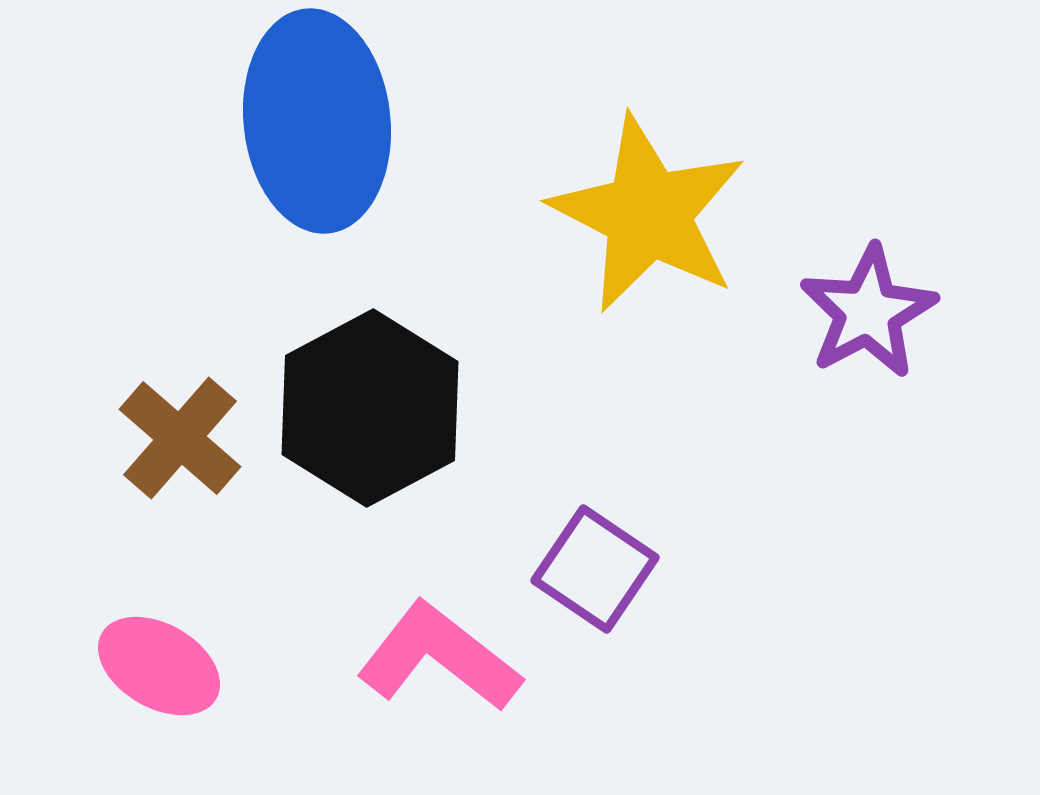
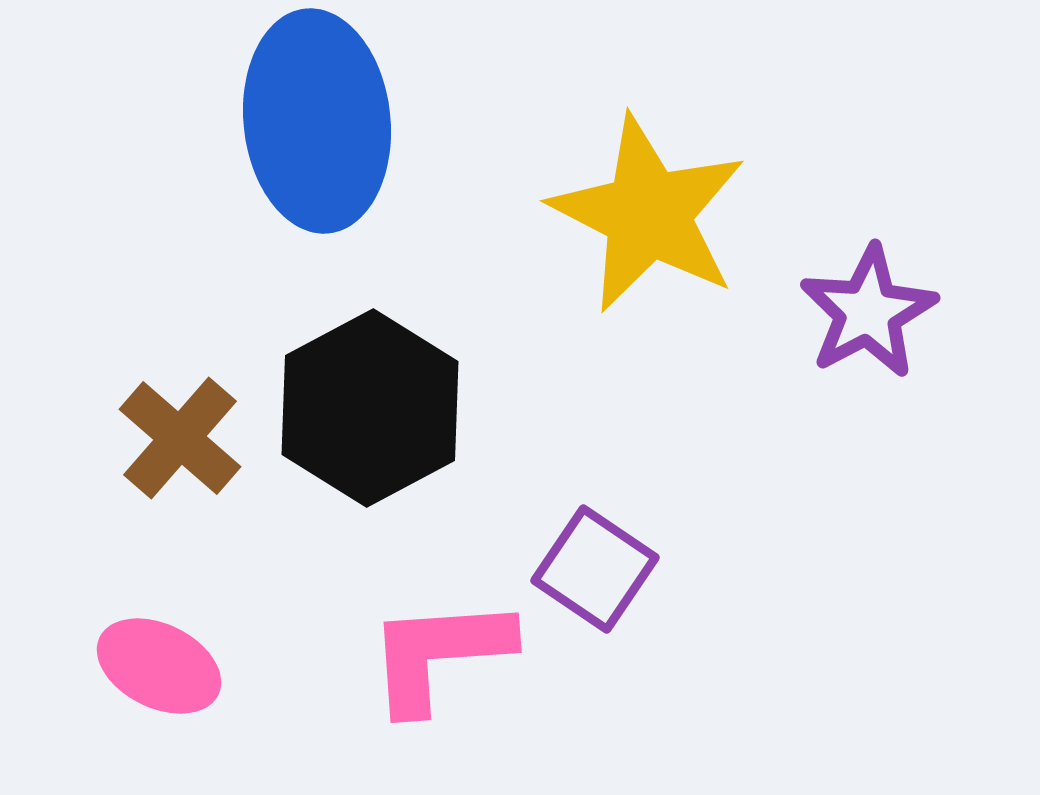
pink L-shape: moved 3 px up; rotated 42 degrees counterclockwise
pink ellipse: rotated 4 degrees counterclockwise
